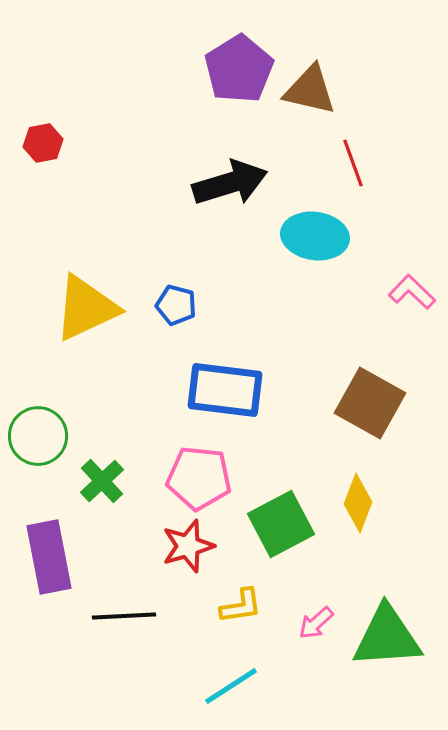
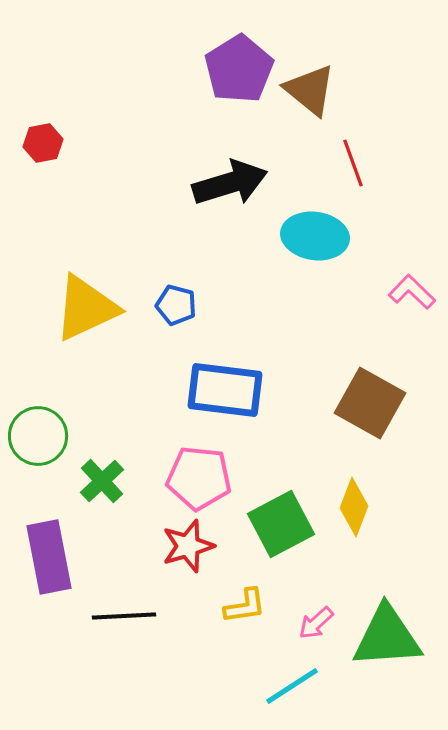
brown triangle: rotated 26 degrees clockwise
yellow diamond: moved 4 px left, 4 px down
yellow L-shape: moved 4 px right
cyan line: moved 61 px right
